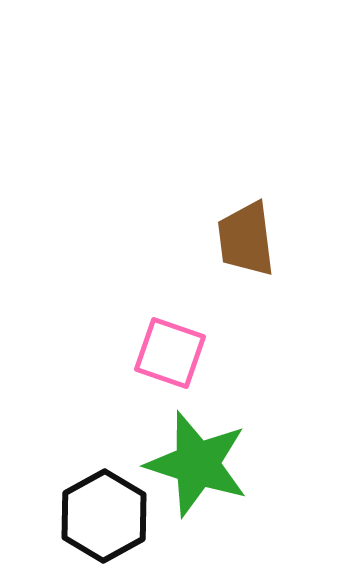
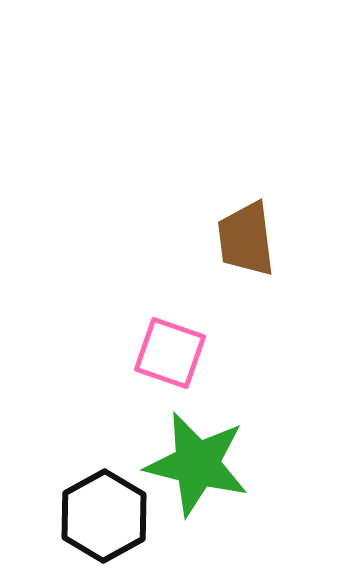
green star: rotated 4 degrees counterclockwise
